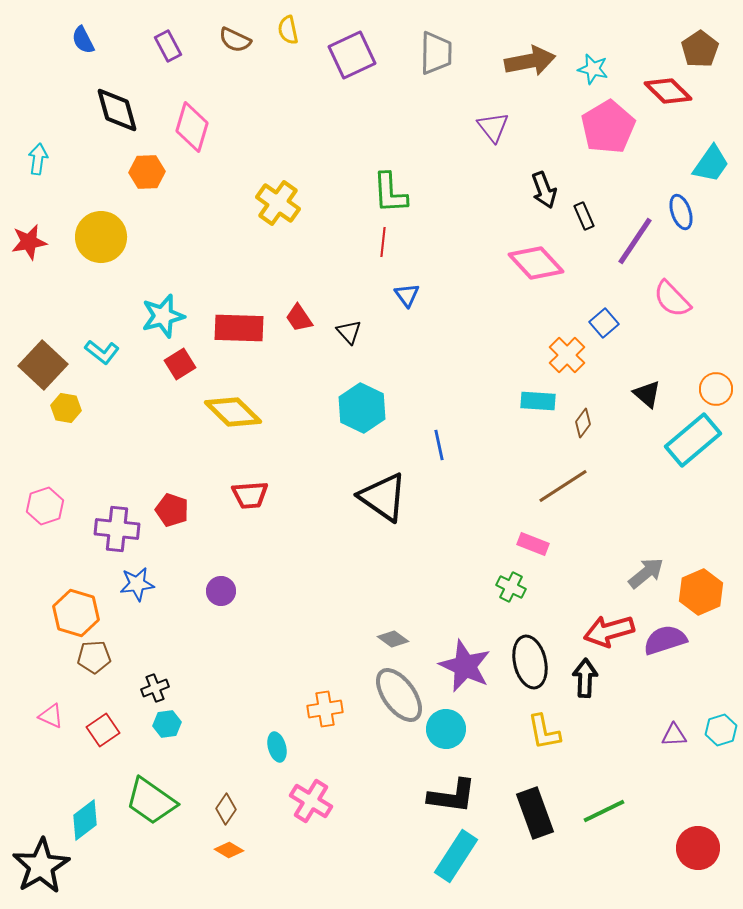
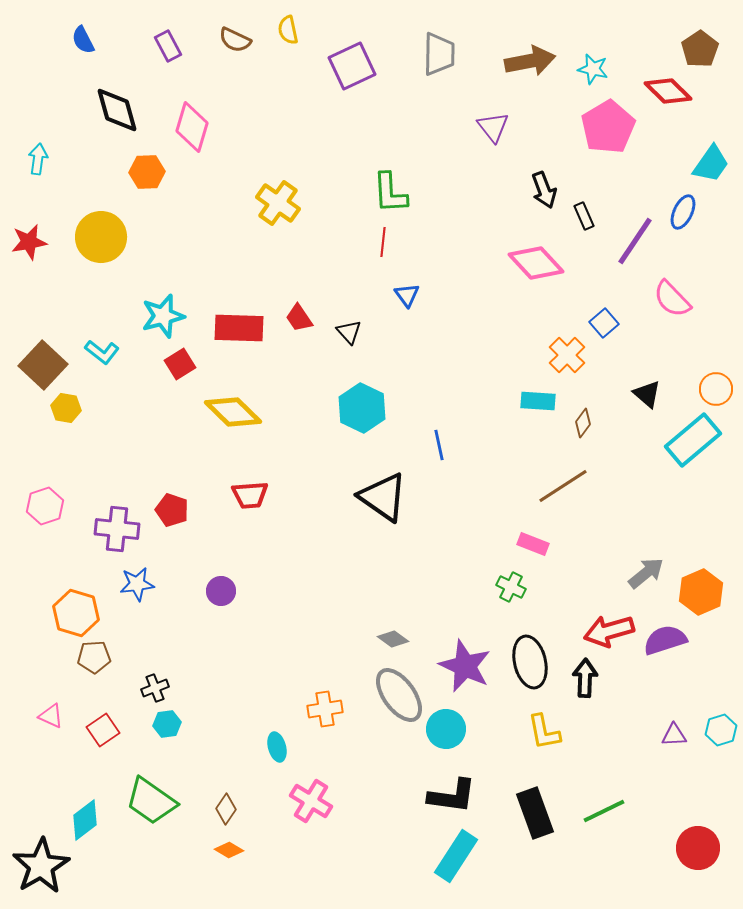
gray trapezoid at (436, 53): moved 3 px right, 1 px down
purple square at (352, 55): moved 11 px down
blue ellipse at (681, 212): moved 2 px right; rotated 44 degrees clockwise
